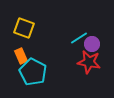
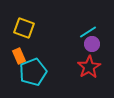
cyan line: moved 9 px right, 6 px up
orange rectangle: moved 2 px left
red star: moved 5 px down; rotated 30 degrees clockwise
cyan pentagon: rotated 24 degrees clockwise
